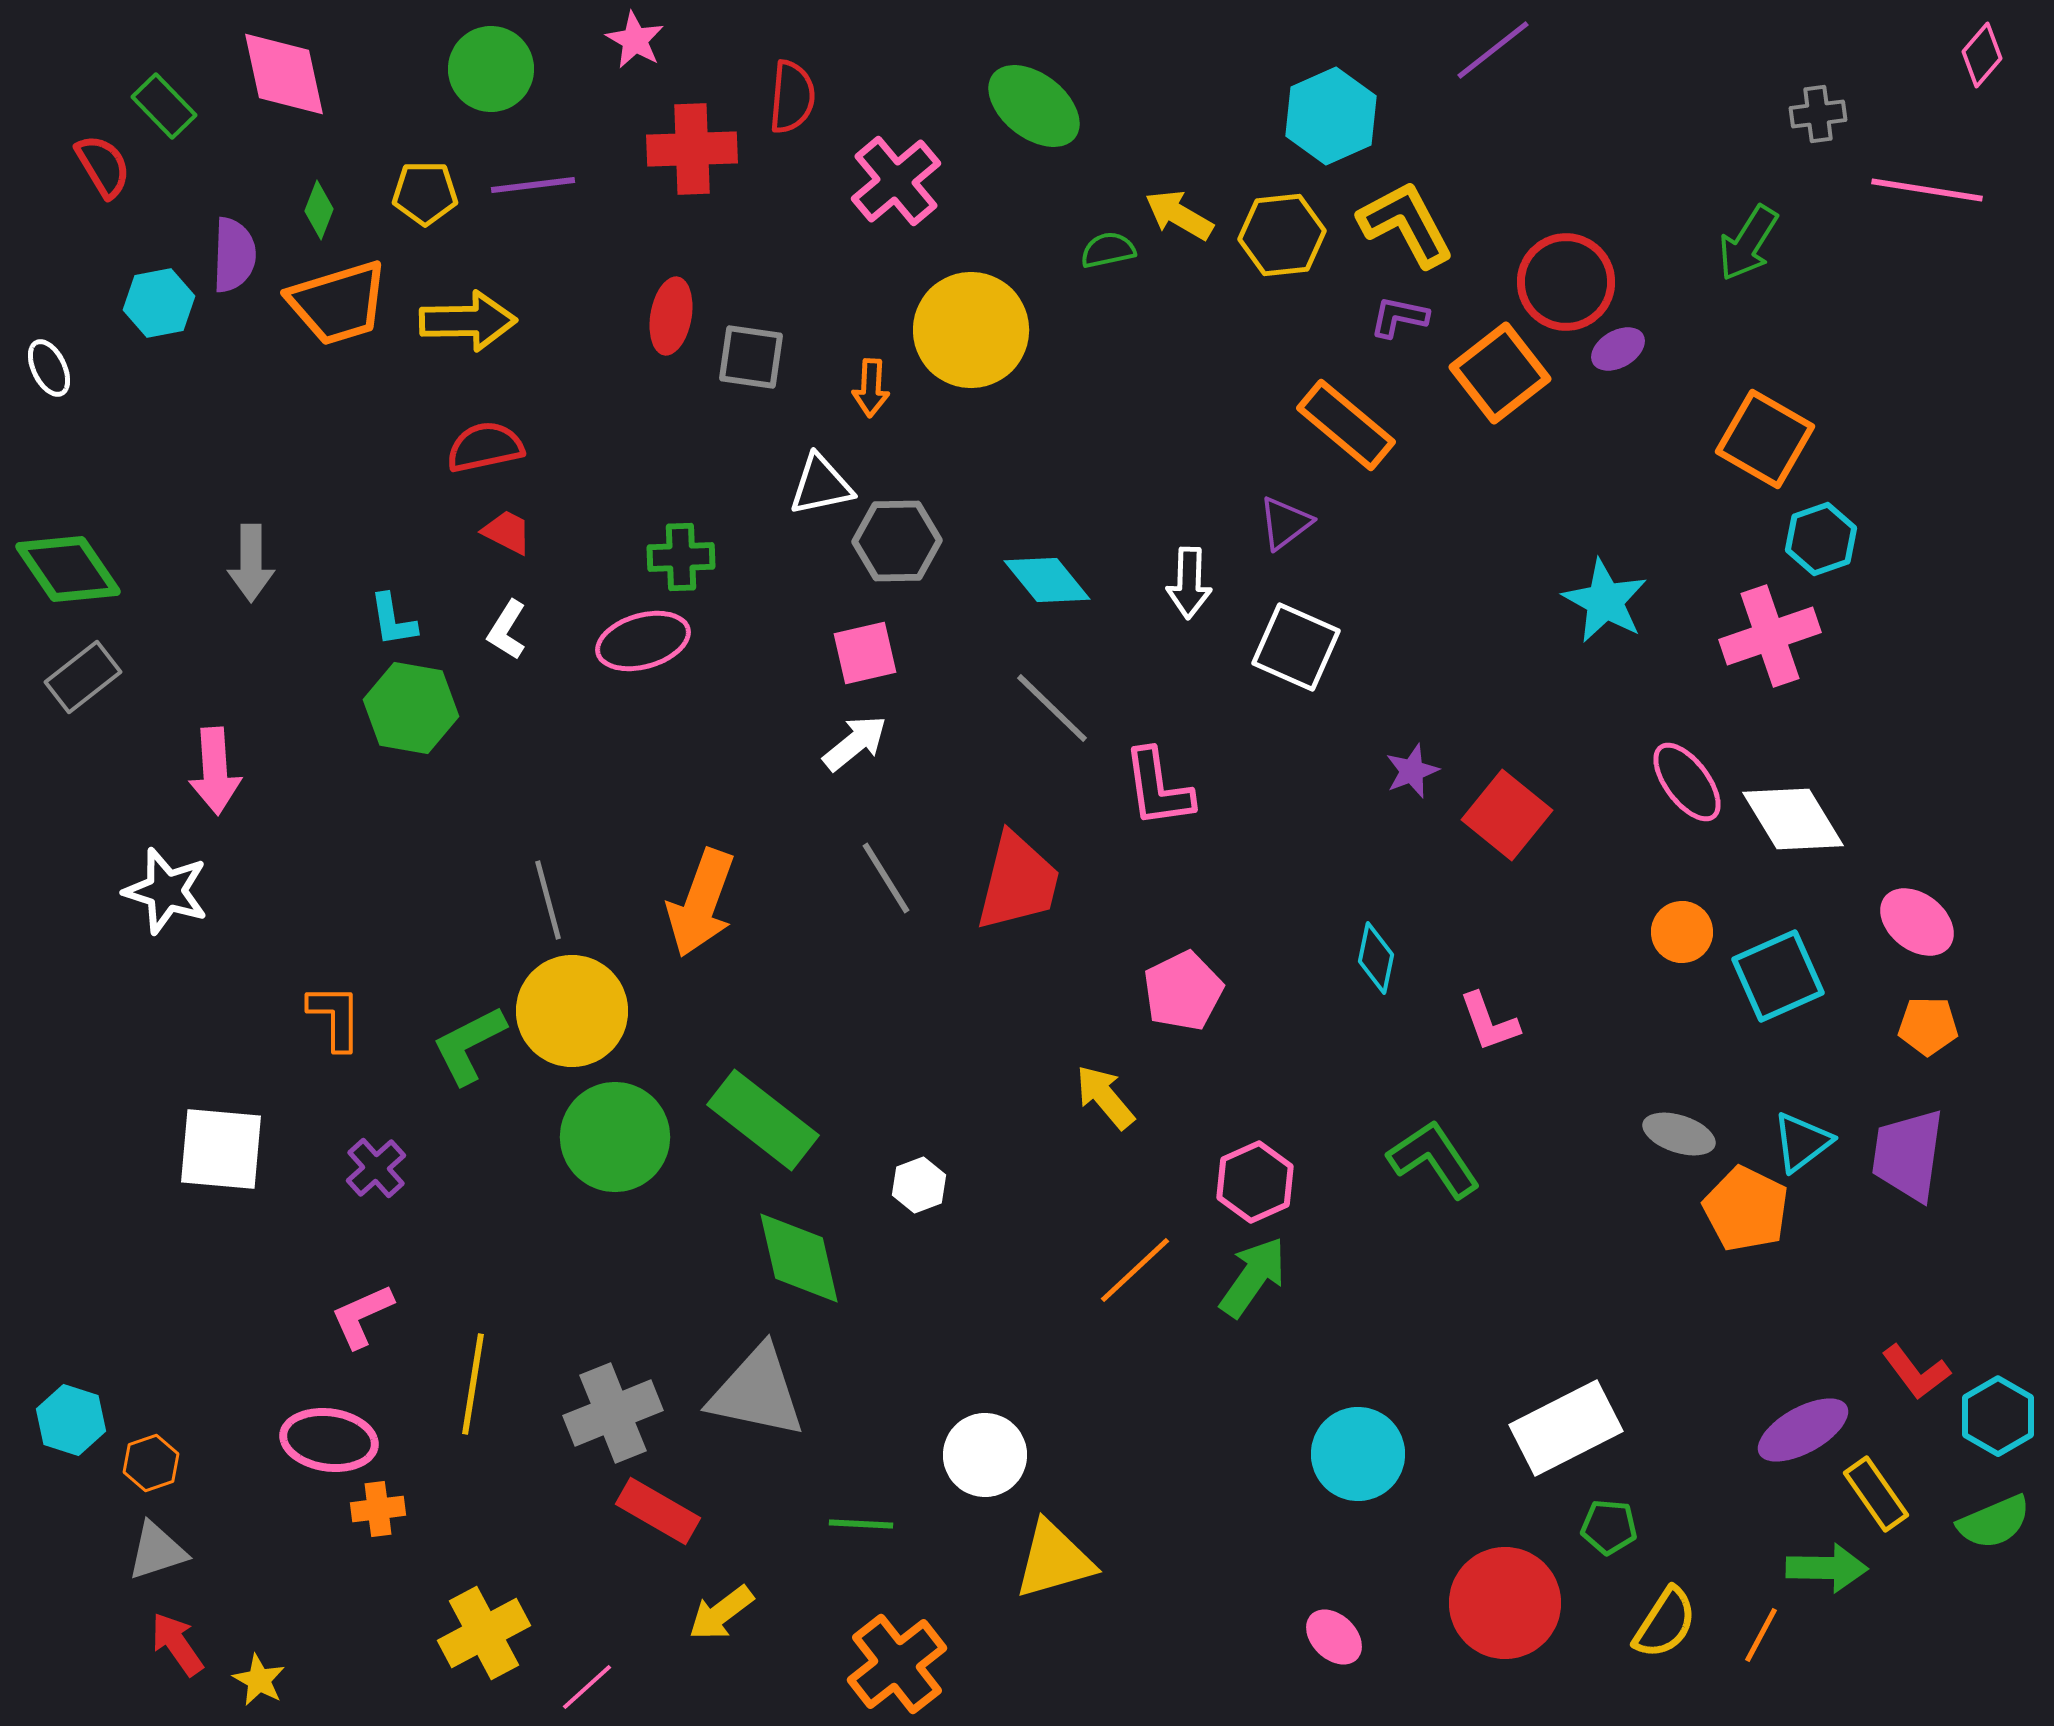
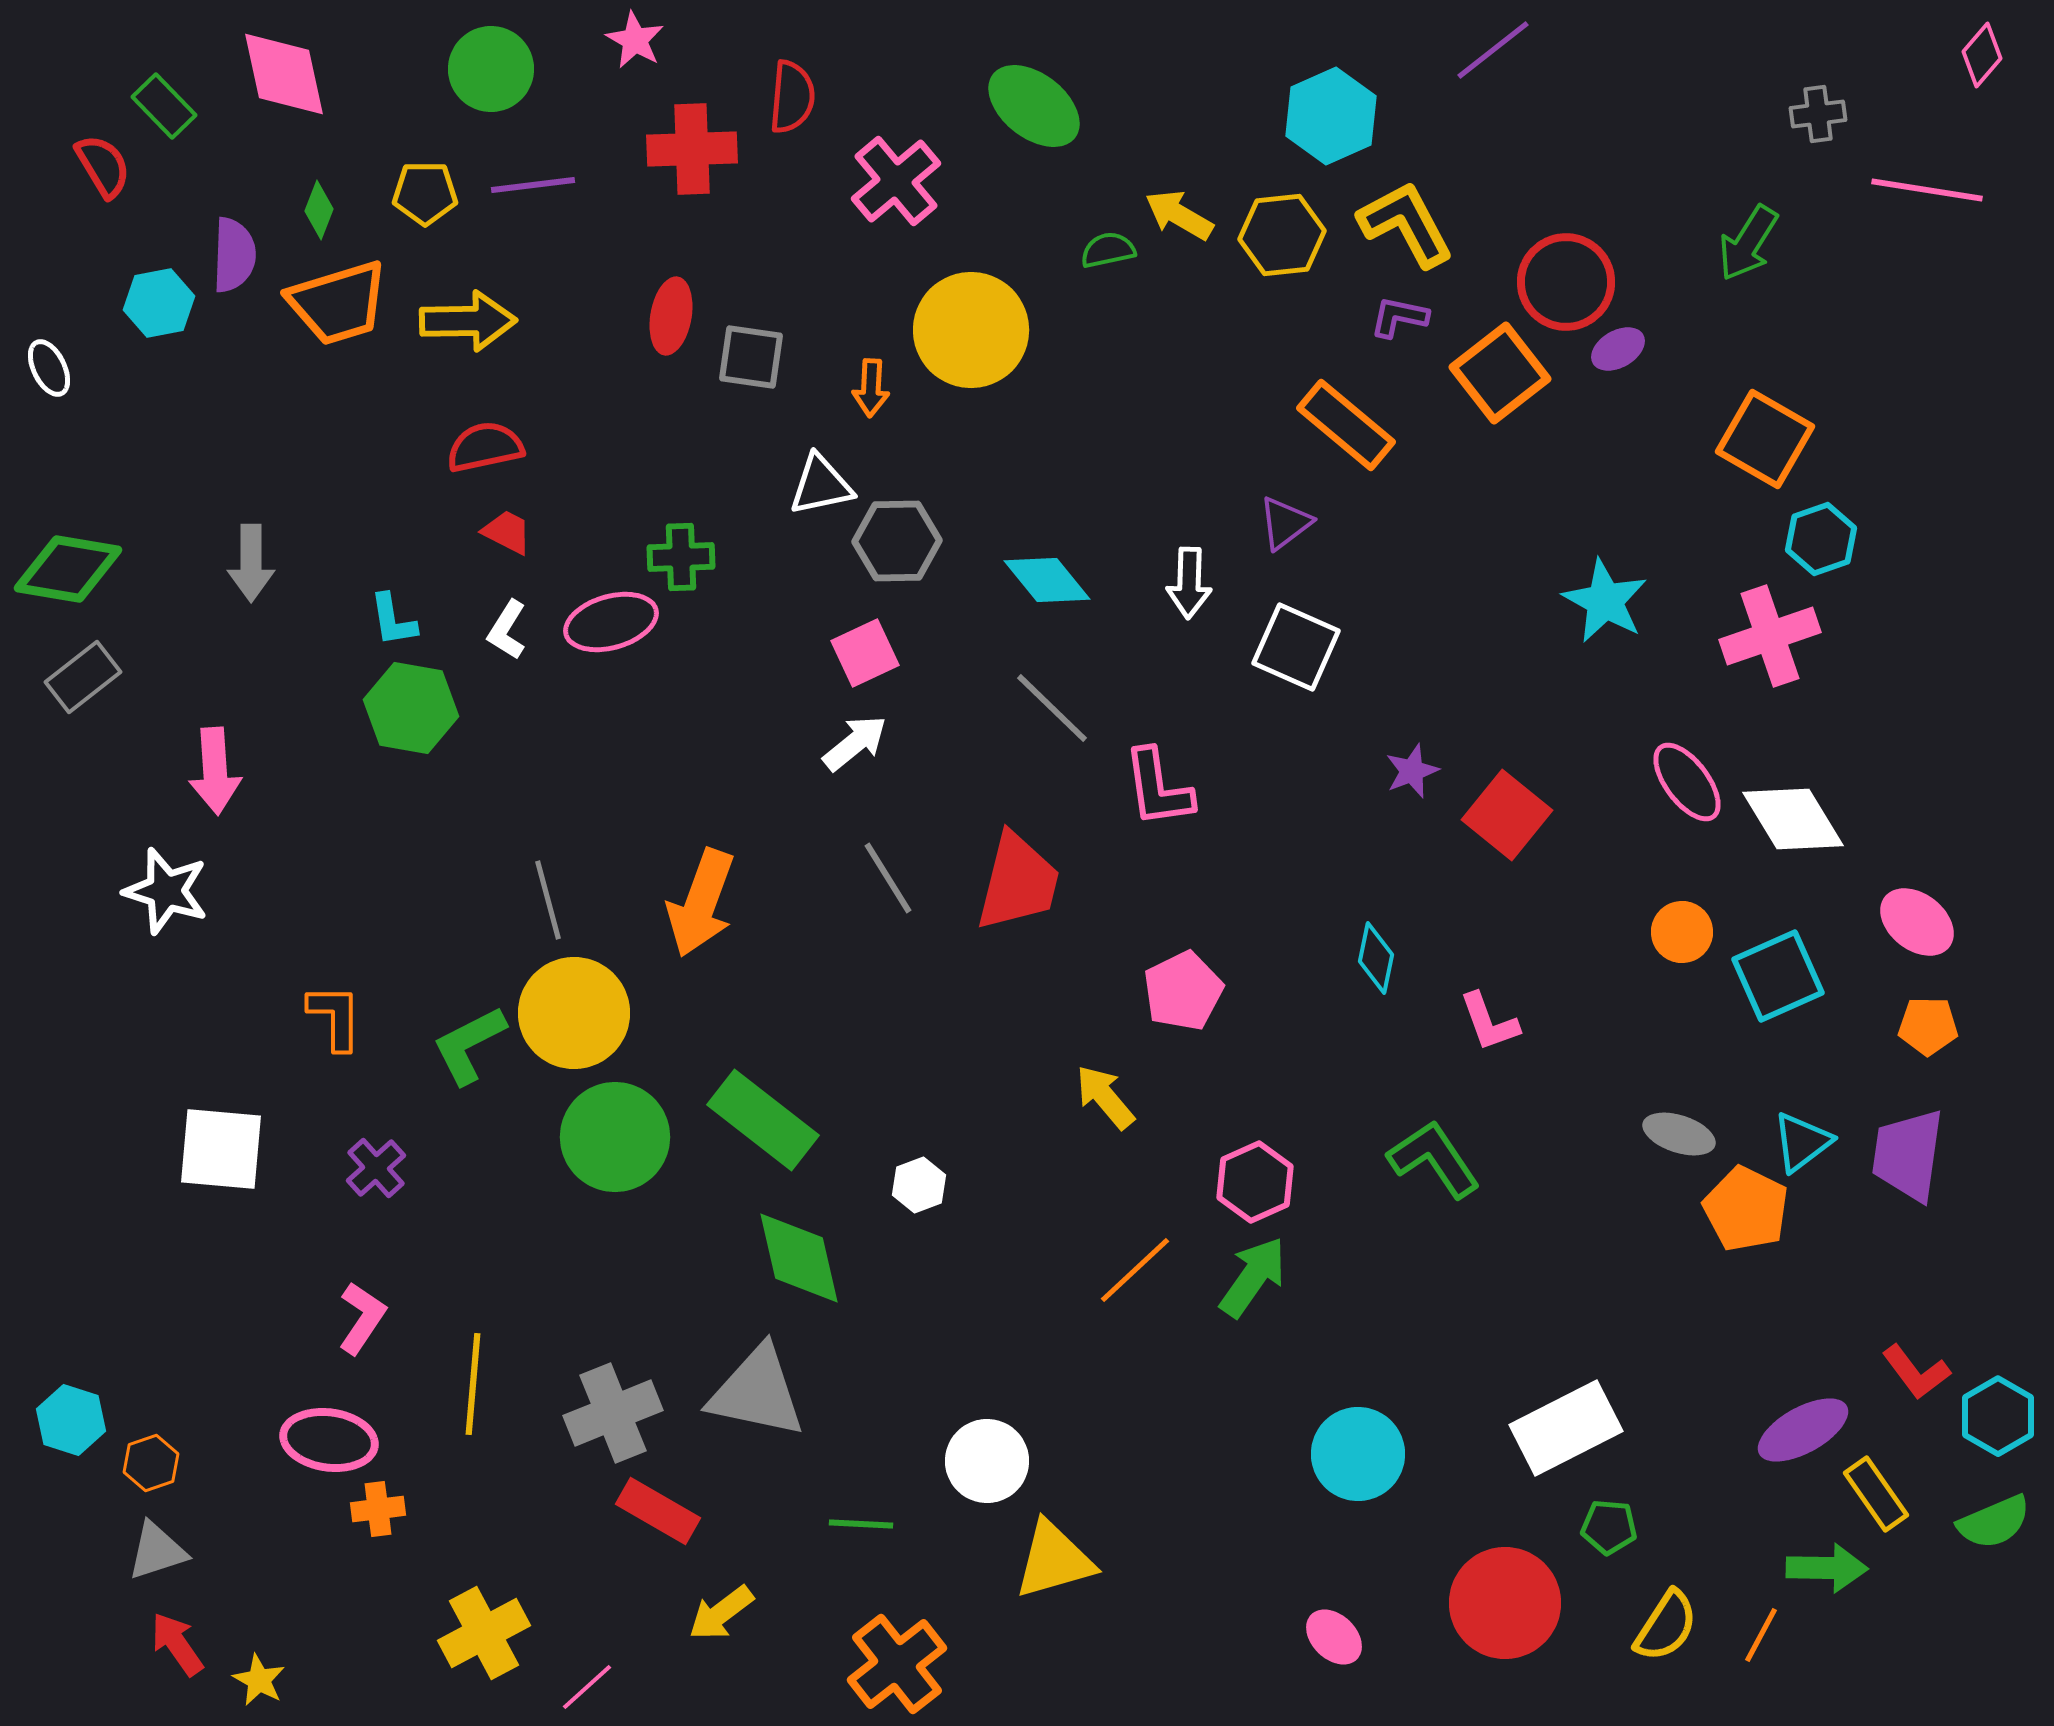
green diamond at (68, 569): rotated 46 degrees counterclockwise
pink ellipse at (643, 641): moved 32 px left, 19 px up
pink square at (865, 653): rotated 12 degrees counterclockwise
gray line at (886, 878): moved 2 px right
yellow circle at (572, 1011): moved 2 px right, 2 px down
pink L-shape at (362, 1316): moved 2 px down; rotated 148 degrees clockwise
yellow line at (473, 1384): rotated 4 degrees counterclockwise
white circle at (985, 1455): moved 2 px right, 6 px down
yellow semicircle at (1665, 1623): moved 1 px right, 3 px down
